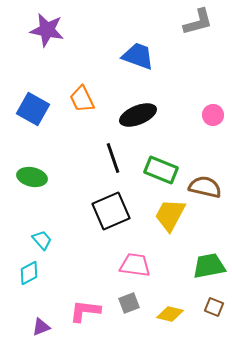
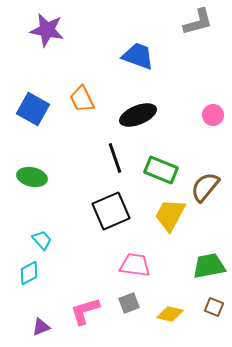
black line: moved 2 px right
brown semicircle: rotated 64 degrees counterclockwise
pink L-shape: rotated 24 degrees counterclockwise
